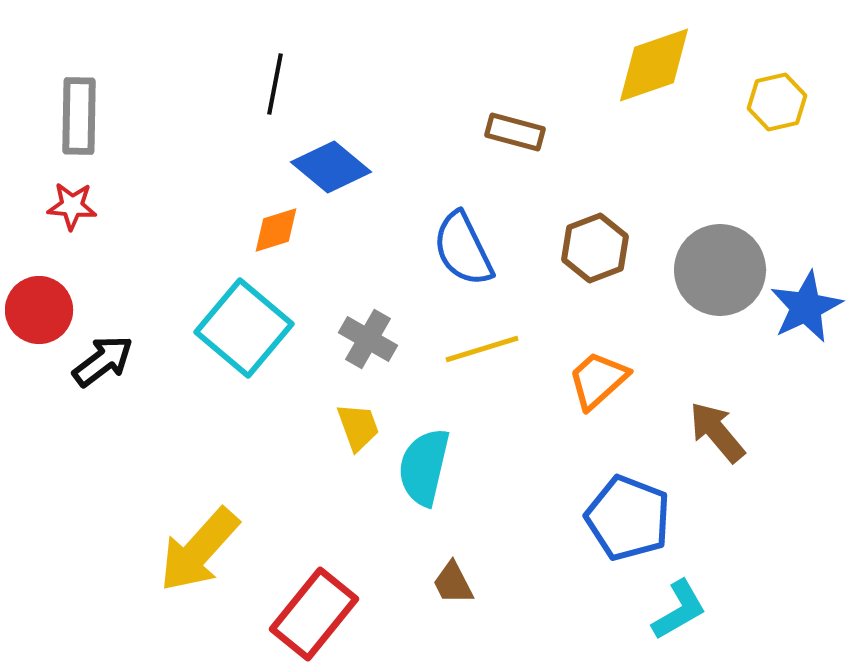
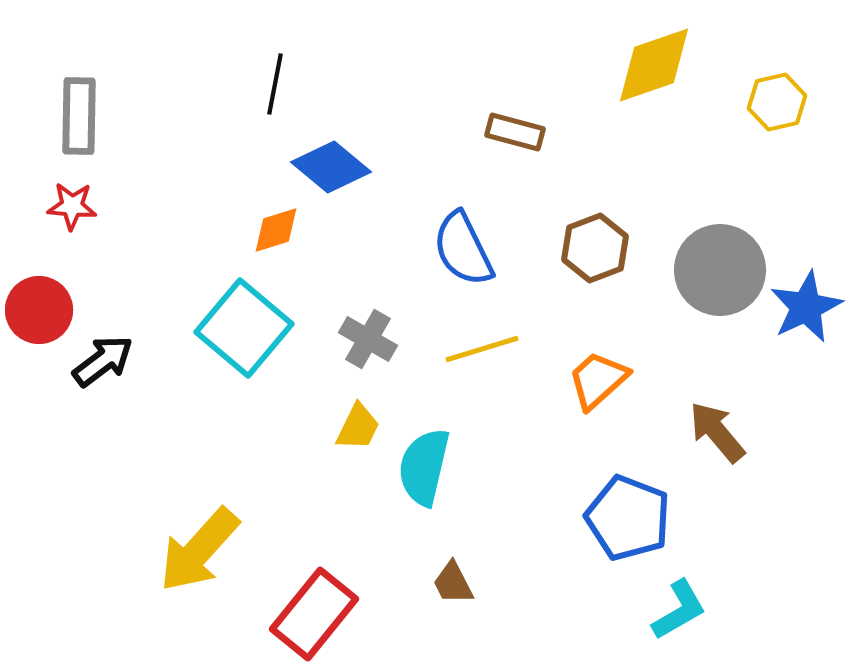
yellow trapezoid: rotated 46 degrees clockwise
